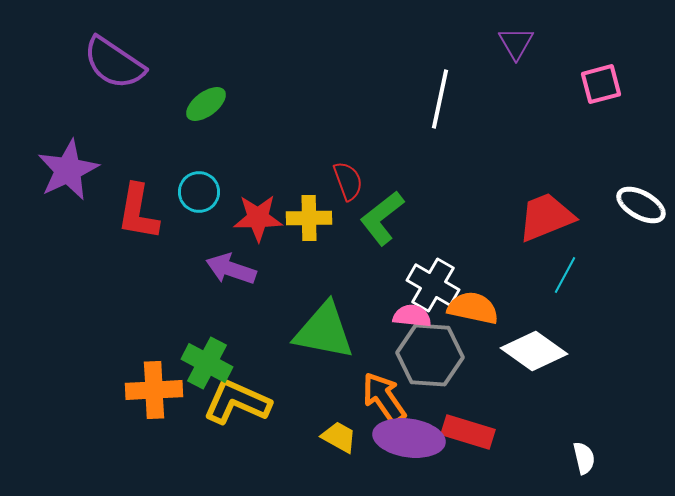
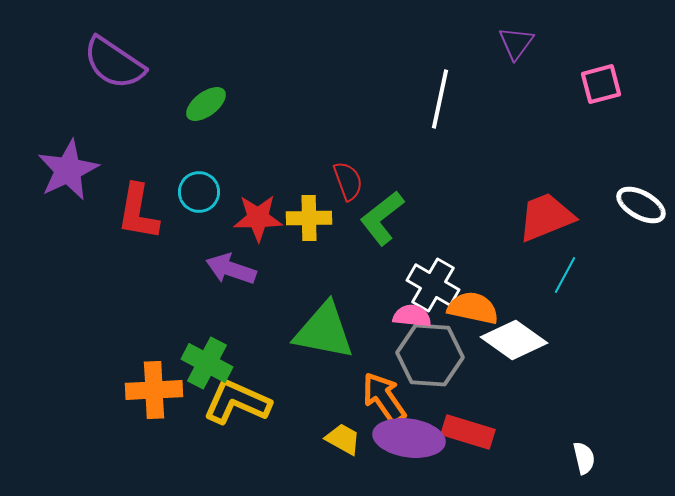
purple triangle: rotated 6 degrees clockwise
white diamond: moved 20 px left, 11 px up
yellow trapezoid: moved 4 px right, 2 px down
